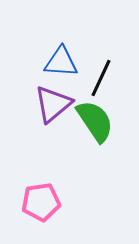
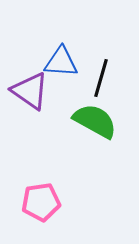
black line: rotated 9 degrees counterclockwise
purple triangle: moved 23 px left, 13 px up; rotated 45 degrees counterclockwise
green semicircle: rotated 27 degrees counterclockwise
